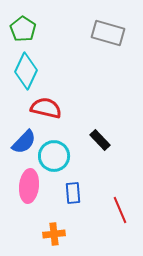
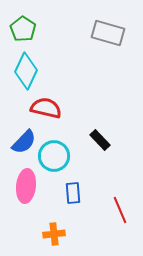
pink ellipse: moved 3 px left
